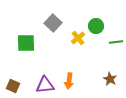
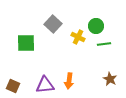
gray square: moved 1 px down
yellow cross: moved 1 px up; rotated 24 degrees counterclockwise
green line: moved 12 px left, 2 px down
